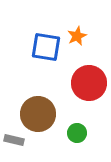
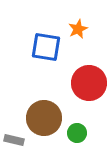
orange star: moved 1 px right, 7 px up
brown circle: moved 6 px right, 4 px down
